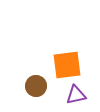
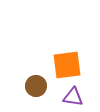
purple triangle: moved 3 px left, 2 px down; rotated 20 degrees clockwise
